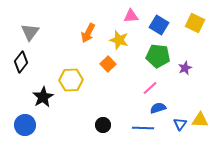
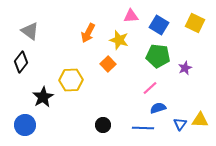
gray triangle: moved 1 px up; rotated 30 degrees counterclockwise
